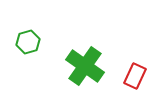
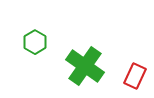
green hexagon: moved 7 px right; rotated 15 degrees counterclockwise
